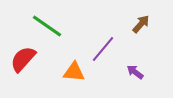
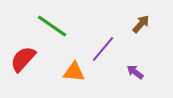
green line: moved 5 px right
